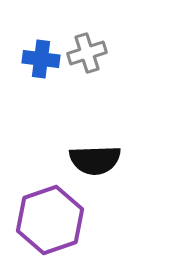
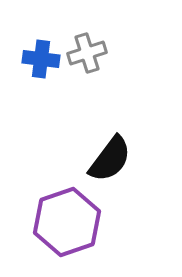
black semicircle: moved 15 px right, 1 px up; rotated 51 degrees counterclockwise
purple hexagon: moved 17 px right, 2 px down
